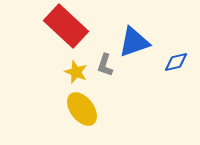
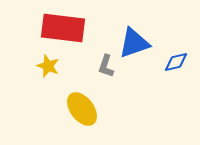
red rectangle: moved 3 px left, 2 px down; rotated 36 degrees counterclockwise
blue triangle: moved 1 px down
gray L-shape: moved 1 px right, 1 px down
yellow star: moved 28 px left, 6 px up
